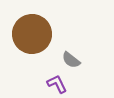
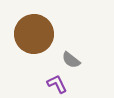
brown circle: moved 2 px right
